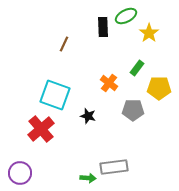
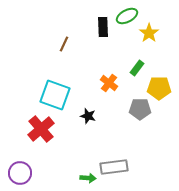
green ellipse: moved 1 px right
gray pentagon: moved 7 px right, 1 px up
